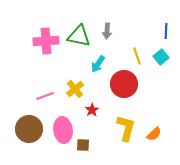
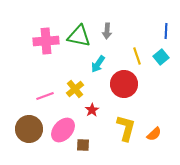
pink ellipse: rotated 50 degrees clockwise
